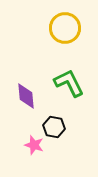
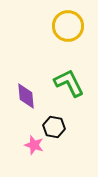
yellow circle: moved 3 px right, 2 px up
